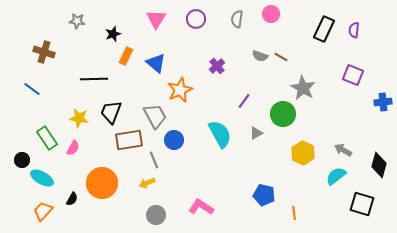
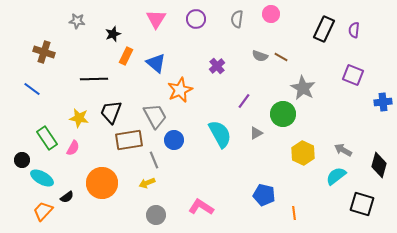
black semicircle at (72, 199): moved 5 px left, 2 px up; rotated 24 degrees clockwise
